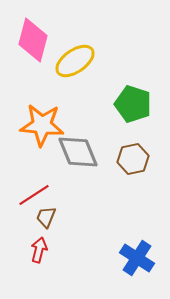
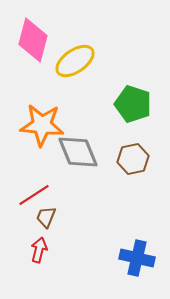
blue cross: rotated 20 degrees counterclockwise
